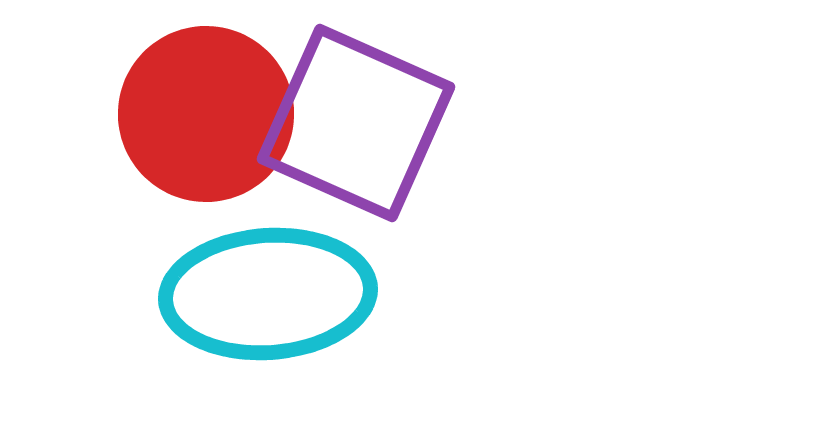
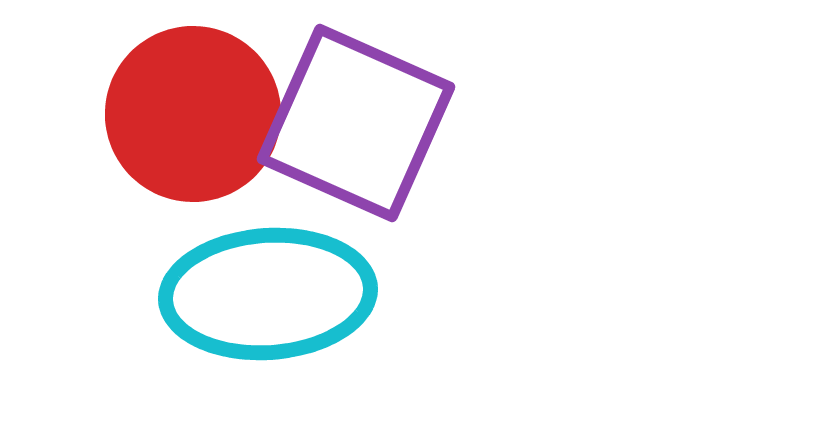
red circle: moved 13 px left
